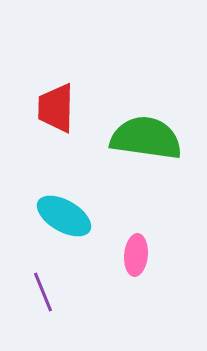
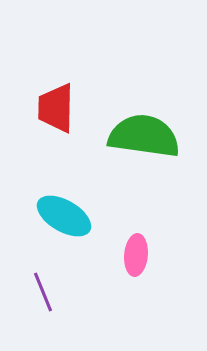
green semicircle: moved 2 px left, 2 px up
